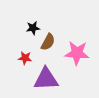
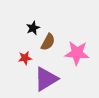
black star: rotated 16 degrees counterclockwise
red star: rotated 16 degrees counterclockwise
purple triangle: rotated 28 degrees counterclockwise
